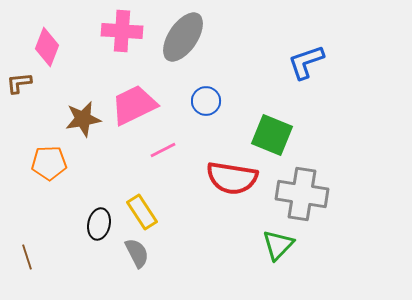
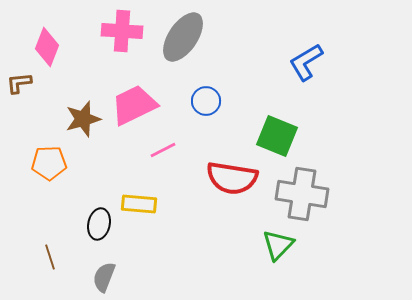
blue L-shape: rotated 12 degrees counterclockwise
brown star: rotated 6 degrees counterclockwise
green square: moved 5 px right, 1 px down
yellow rectangle: moved 3 px left, 8 px up; rotated 52 degrees counterclockwise
gray semicircle: moved 33 px left, 24 px down; rotated 132 degrees counterclockwise
brown line: moved 23 px right
